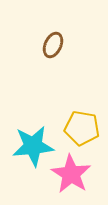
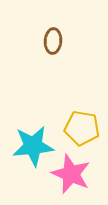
brown ellipse: moved 4 px up; rotated 20 degrees counterclockwise
pink star: rotated 9 degrees counterclockwise
